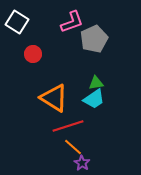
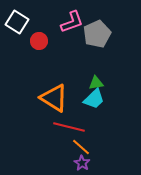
gray pentagon: moved 3 px right, 5 px up
red circle: moved 6 px right, 13 px up
cyan trapezoid: rotated 10 degrees counterclockwise
red line: moved 1 px right, 1 px down; rotated 32 degrees clockwise
orange line: moved 8 px right
